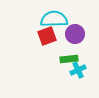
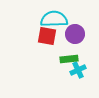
red square: rotated 30 degrees clockwise
